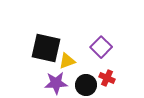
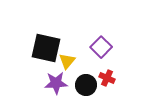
yellow triangle: rotated 30 degrees counterclockwise
